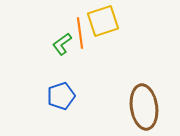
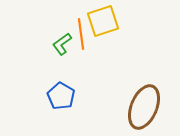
orange line: moved 1 px right, 1 px down
blue pentagon: rotated 24 degrees counterclockwise
brown ellipse: rotated 30 degrees clockwise
